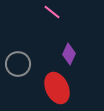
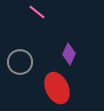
pink line: moved 15 px left
gray circle: moved 2 px right, 2 px up
